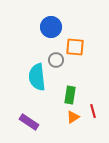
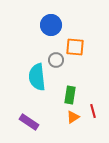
blue circle: moved 2 px up
